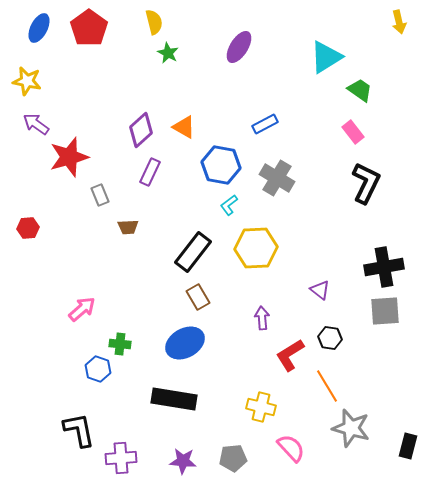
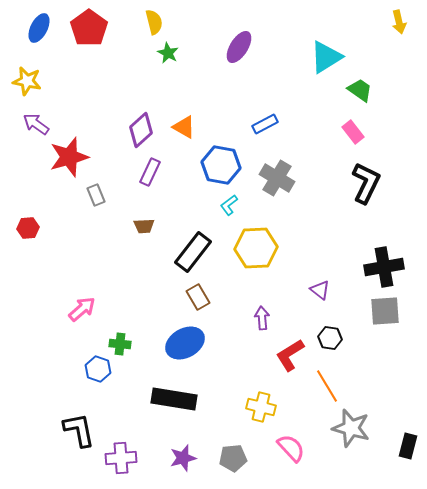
gray rectangle at (100, 195): moved 4 px left
brown trapezoid at (128, 227): moved 16 px right, 1 px up
purple star at (183, 461): moved 3 px up; rotated 20 degrees counterclockwise
